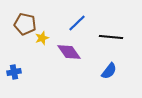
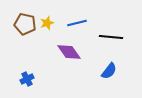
blue line: rotated 30 degrees clockwise
yellow star: moved 5 px right, 15 px up
blue cross: moved 13 px right, 7 px down; rotated 16 degrees counterclockwise
